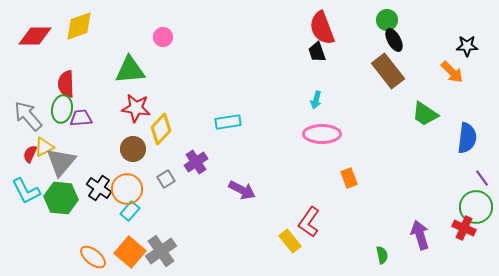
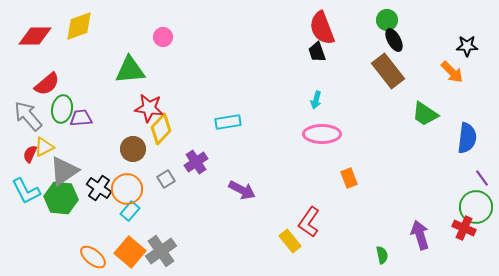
red semicircle at (66, 84): moved 19 px left; rotated 128 degrees counterclockwise
red star at (136, 108): moved 13 px right
gray triangle at (61, 162): moved 3 px right, 9 px down; rotated 16 degrees clockwise
